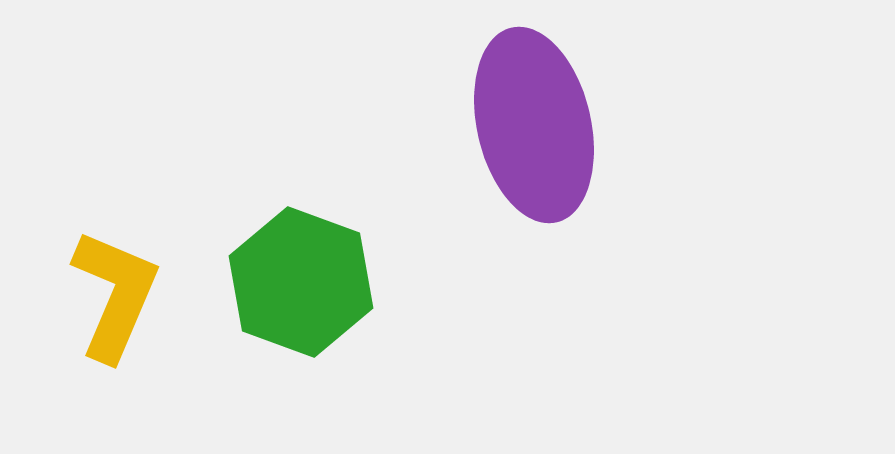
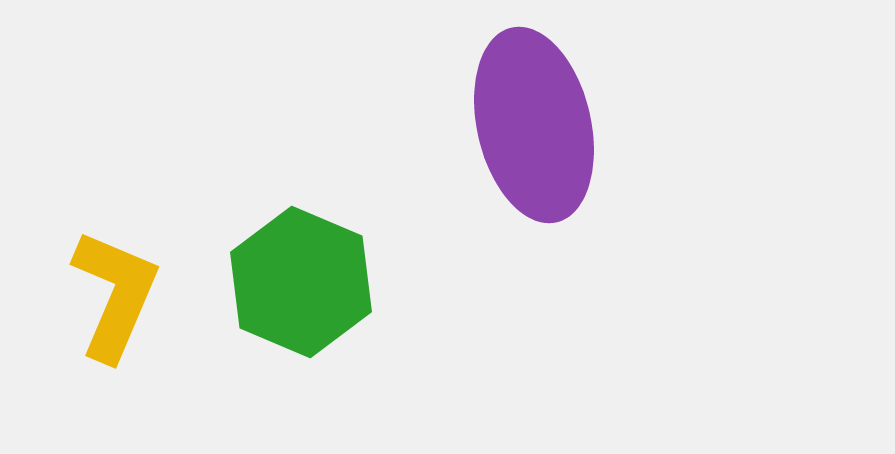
green hexagon: rotated 3 degrees clockwise
